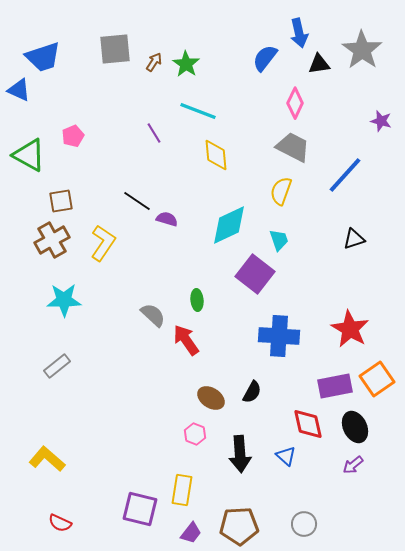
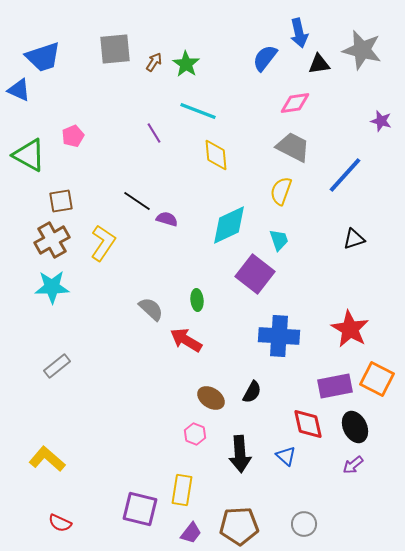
gray star at (362, 50): rotated 21 degrees counterclockwise
pink diamond at (295, 103): rotated 56 degrees clockwise
cyan star at (64, 300): moved 12 px left, 13 px up
gray semicircle at (153, 315): moved 2 px left, 6 px up
red arrow at (186, 340): rotated 24 degrees counterclockwise
orange square at (377, 379): rotated 28 degrees counterclockwise
